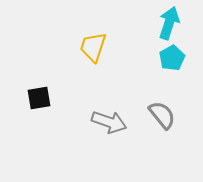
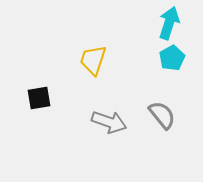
yellow trapezoid: moved 13 px down
